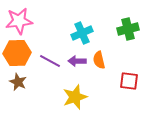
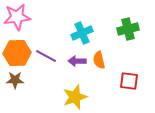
pink star: moved 2 px left, 4 px up
purple line: moved 4 px left, 5 px up
brown star: moved 3 px left, 2 px up; rotated 24 degrees counterclockwise
